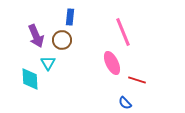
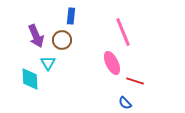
blue rectangle: moved 1 px right, 1 px up
red line: moved 2 px left, 1 px down
